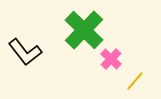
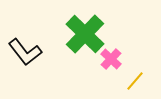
green cross: moved 1 px right, 4 px down
